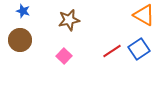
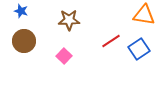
blue star: moved 2 px left
orange triangle: rotated 20 degrees counterclockwise
brown star: rotated 10 degrees clockwise
brown circle: moved 4 px right, 1 px down
red line: moved 1 px left, 10 px up
